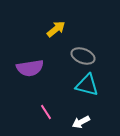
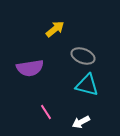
yellow arrow: moved 1 px left
